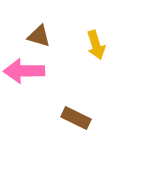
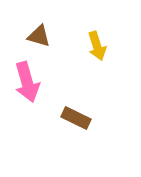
yellow arrow: moved 1 px right, 1 px down
pink arrow: moved 3 px right, 11 px down; rotated 105 degrees counterclockwise
